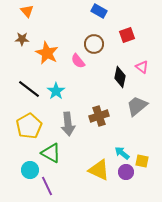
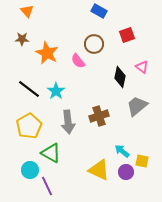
gray arrow: moved 2 px up
cyan arrow: moved 2 px up
